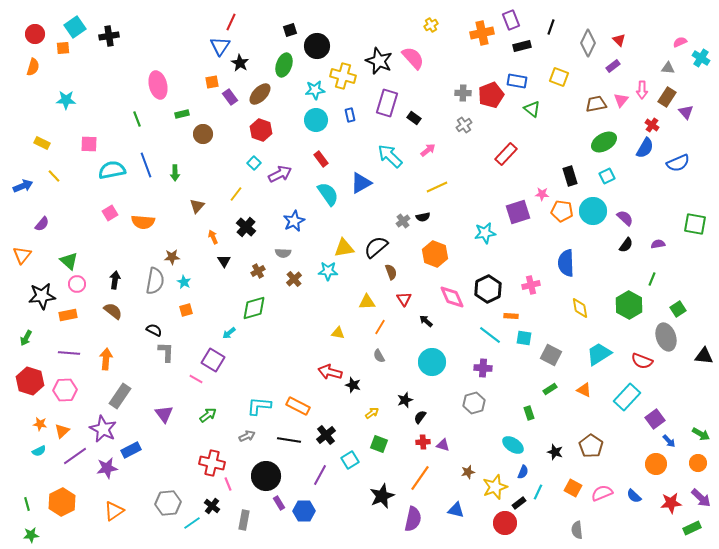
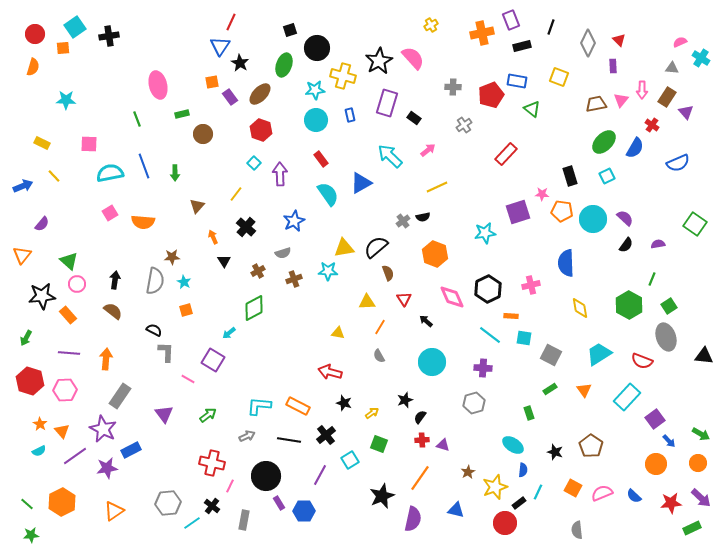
black circle at (317, 46): moved 2 px down
black star at (379, 61): rotated 20 degrees clockwise
purple rectangle at (613, 66): rotated 56 degrees counterclockwise
gray triangle at (668, 68): moved 4 px right
gray cross at (463, 93): moved 10 px left, 6 px up
green ellipse at (604, 142): rotated 15 degrees counterclockwise
blue semicircle at (645, 148): moved 10 px left
blue line at (146, 165): moved 2 px left, 1 px down
cyan semicircle at (112, 170): moved 2 px left, 3 px down
purple arrow at (280, 174): rotated 65 degrees counterclockwise
cyan circle at (593, 211): moved 8 px down
green square at (695, 224): rotated 25 degrees clockwise
gray semicircle at (283, 253): rotated 21 degrees counterclockwise
brown semicircle at (391, 272): moved 3 px left, 1 px down
brown cross at (294, 279): rotated 21 degrees clockwise
green diamond at (254, 308): rotated 12 degrees counterclockwise
green square at (678, 309): moved 9 px left, 3 px up
orange rectangle at (68, 315): rotated 60 degrees clockwise
pink line at (196, 379): moved 8 px left
black star at (353, 385): moved 9 px left, 18 px down
orange triangle at (584, 390): rotated 28 degrees clockwise
orange star at (40, 424): rotated 24 degrees clockwise
orange triangle at (62, 431): rotated 28 degrees counterclockwise
red cross at (423, 442): moved 1 px left, 2 px up
brown star at (468, 472): rotated 16 degrees counterclockwise
blue semicircle at (523, 472): moved 2 px up; rotated 16 degrees counterclockwise
pink line at (228, 484): moved 2 px right, 2 px down; rotated 48 degrees clockwise
green line at (27, 504): rotated 32 degrees counterclockwise
